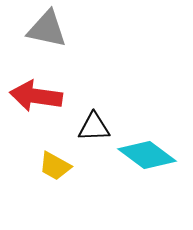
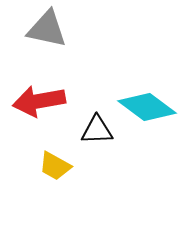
red arrow: moved 3 px right, 5 px down; rotated 18 degrees counterclockwise
black triangle: moved 3 px right, 3 px down
cyan diamond: moved 48 px up
